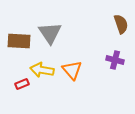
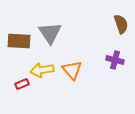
yellow arrow: rotated 20 degrees counterclockwise
